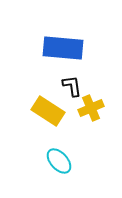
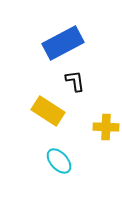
blue rectangle: moved 5 px up; rotated 33 degrees counterclockwise
black L-shape: moved 3 px right, 5 px up
yellow cross: moved 15 px right, 19 px down; rotated 25 degrees clockwise
